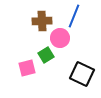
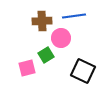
blue line: rotated 60 degrees clockwise
pink circle: moved 1 px right
black square: moved 1 px right, 3 px up
